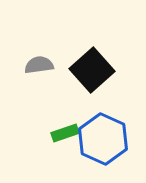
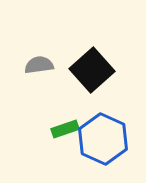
green rectangle: moved 4 px up
